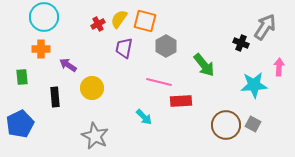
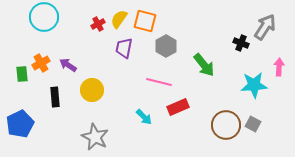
orange cross: moved 14 px down; rotated 30 degrees counterclockwise
green rectangle: moved 3 px up
yellow circle: moved 2 px down
red rectangle: moved 3 px left, 6 px down; rotated 20 degrees counterclockwise
gray star: moved 1 px down
